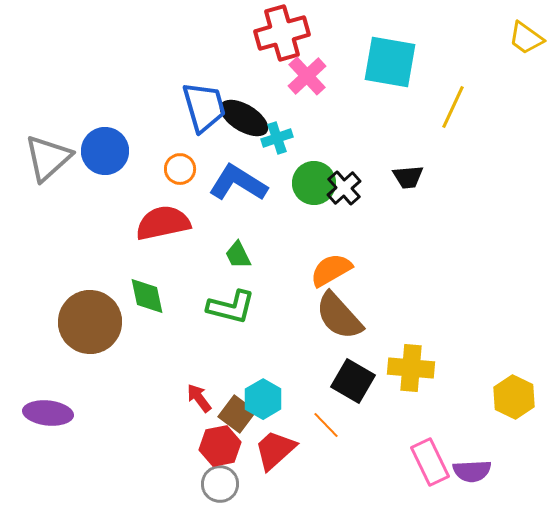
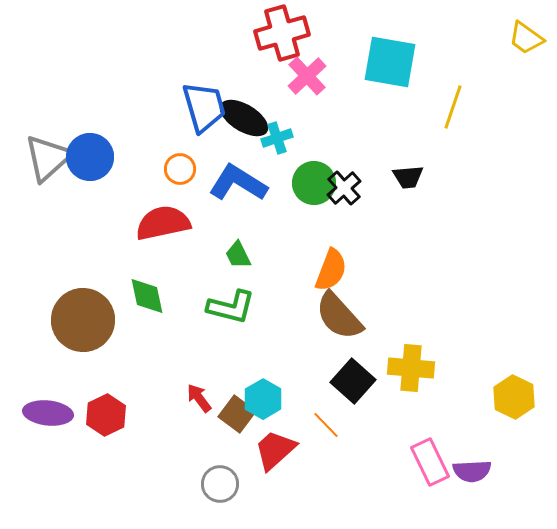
yellow line: rotated 6 degrees counterclockwise
blue circle: moved 15 px left, 6 px down
orange semicircle: rotated 141 degrees clockwise
brown circle: moved 7 px left, 2 px up
black square: rotated 12 degrees clockwise
red hexagon: moved 114 px left, 31 px up; rotated 15 degrees counterclockwise
